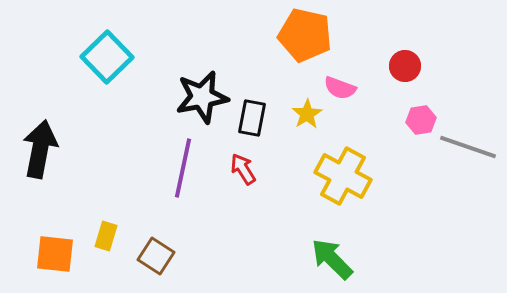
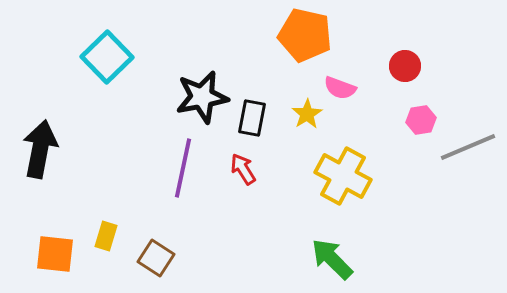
gray line: rotated 42 degrees counterclockwise
brown square: moved 2 px down
